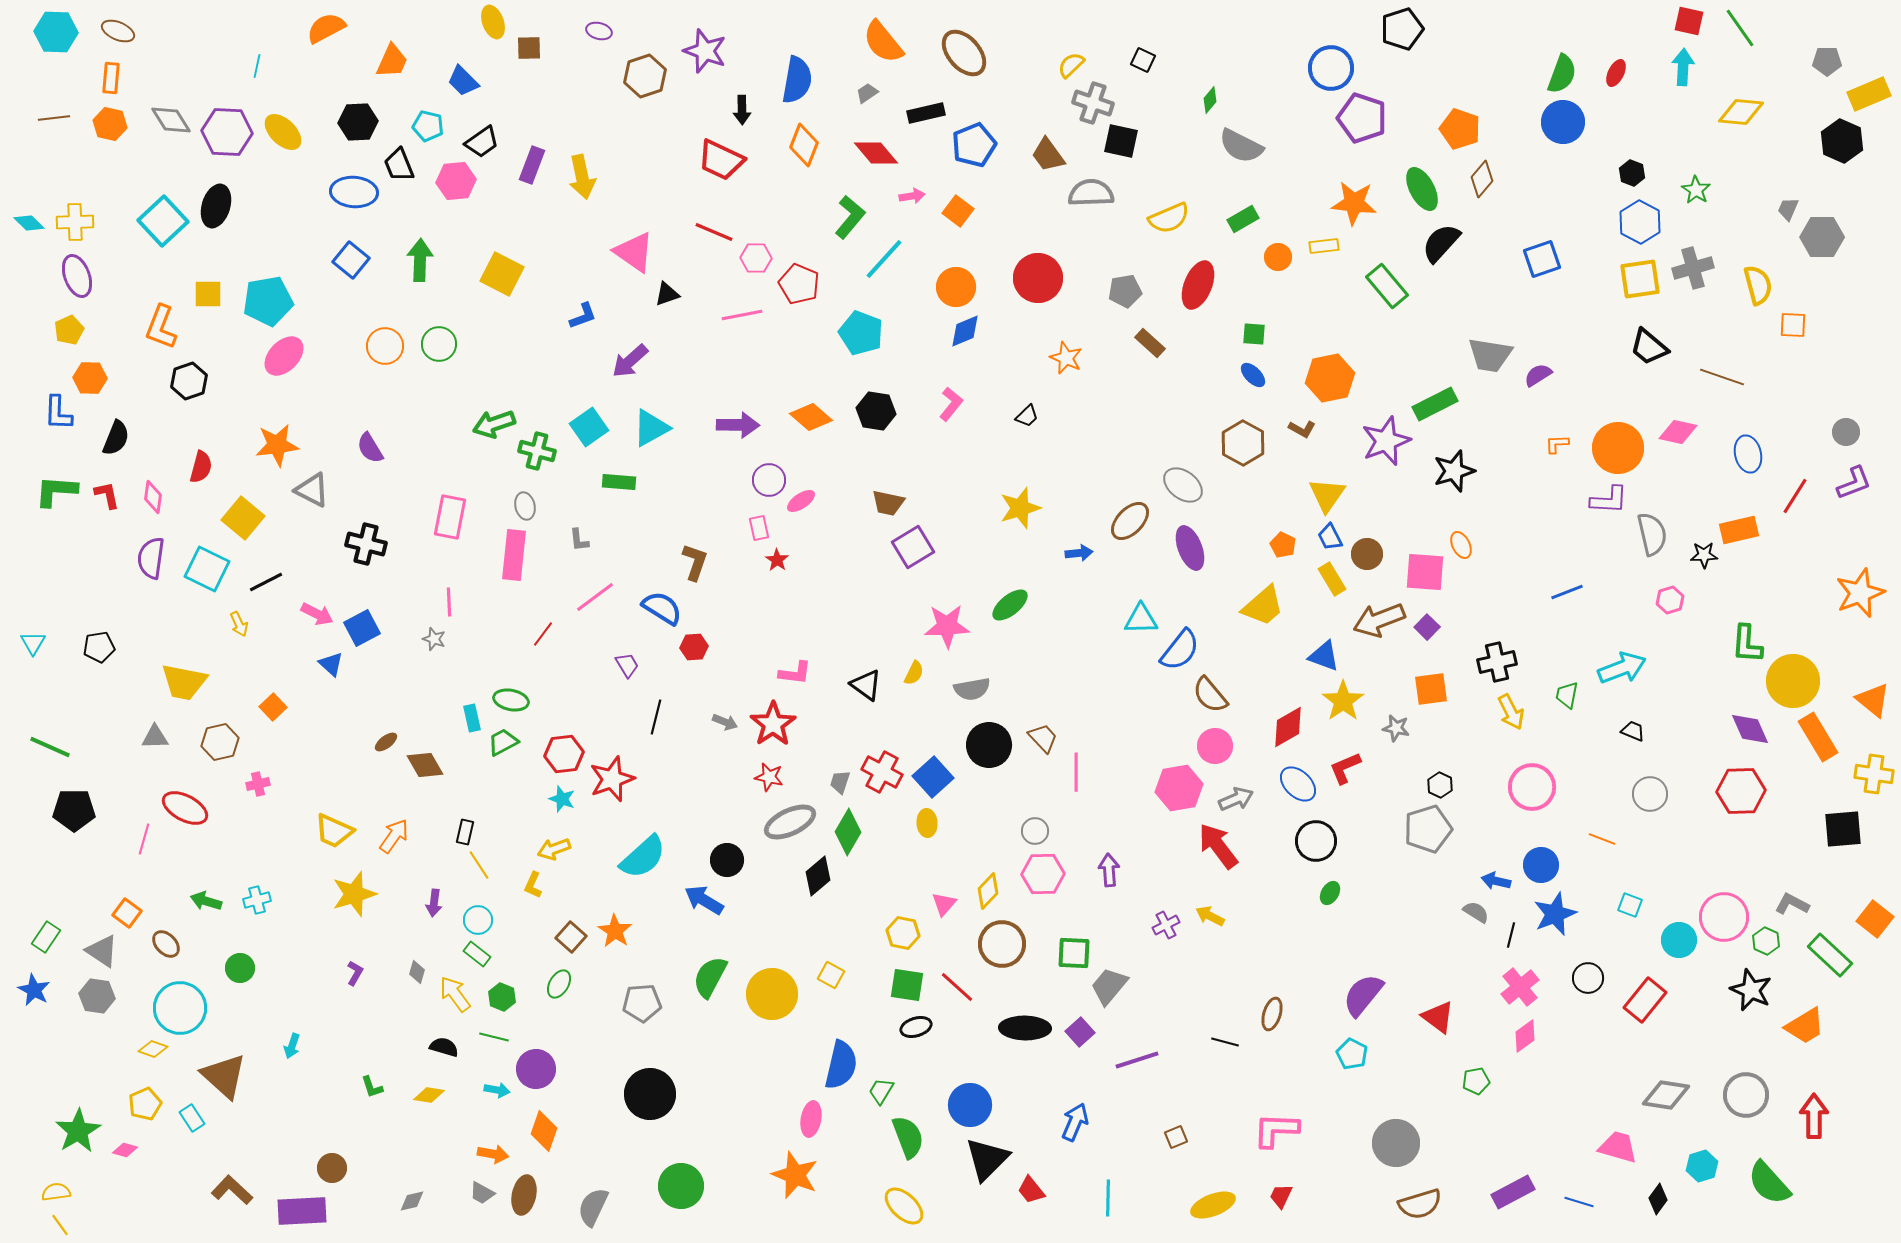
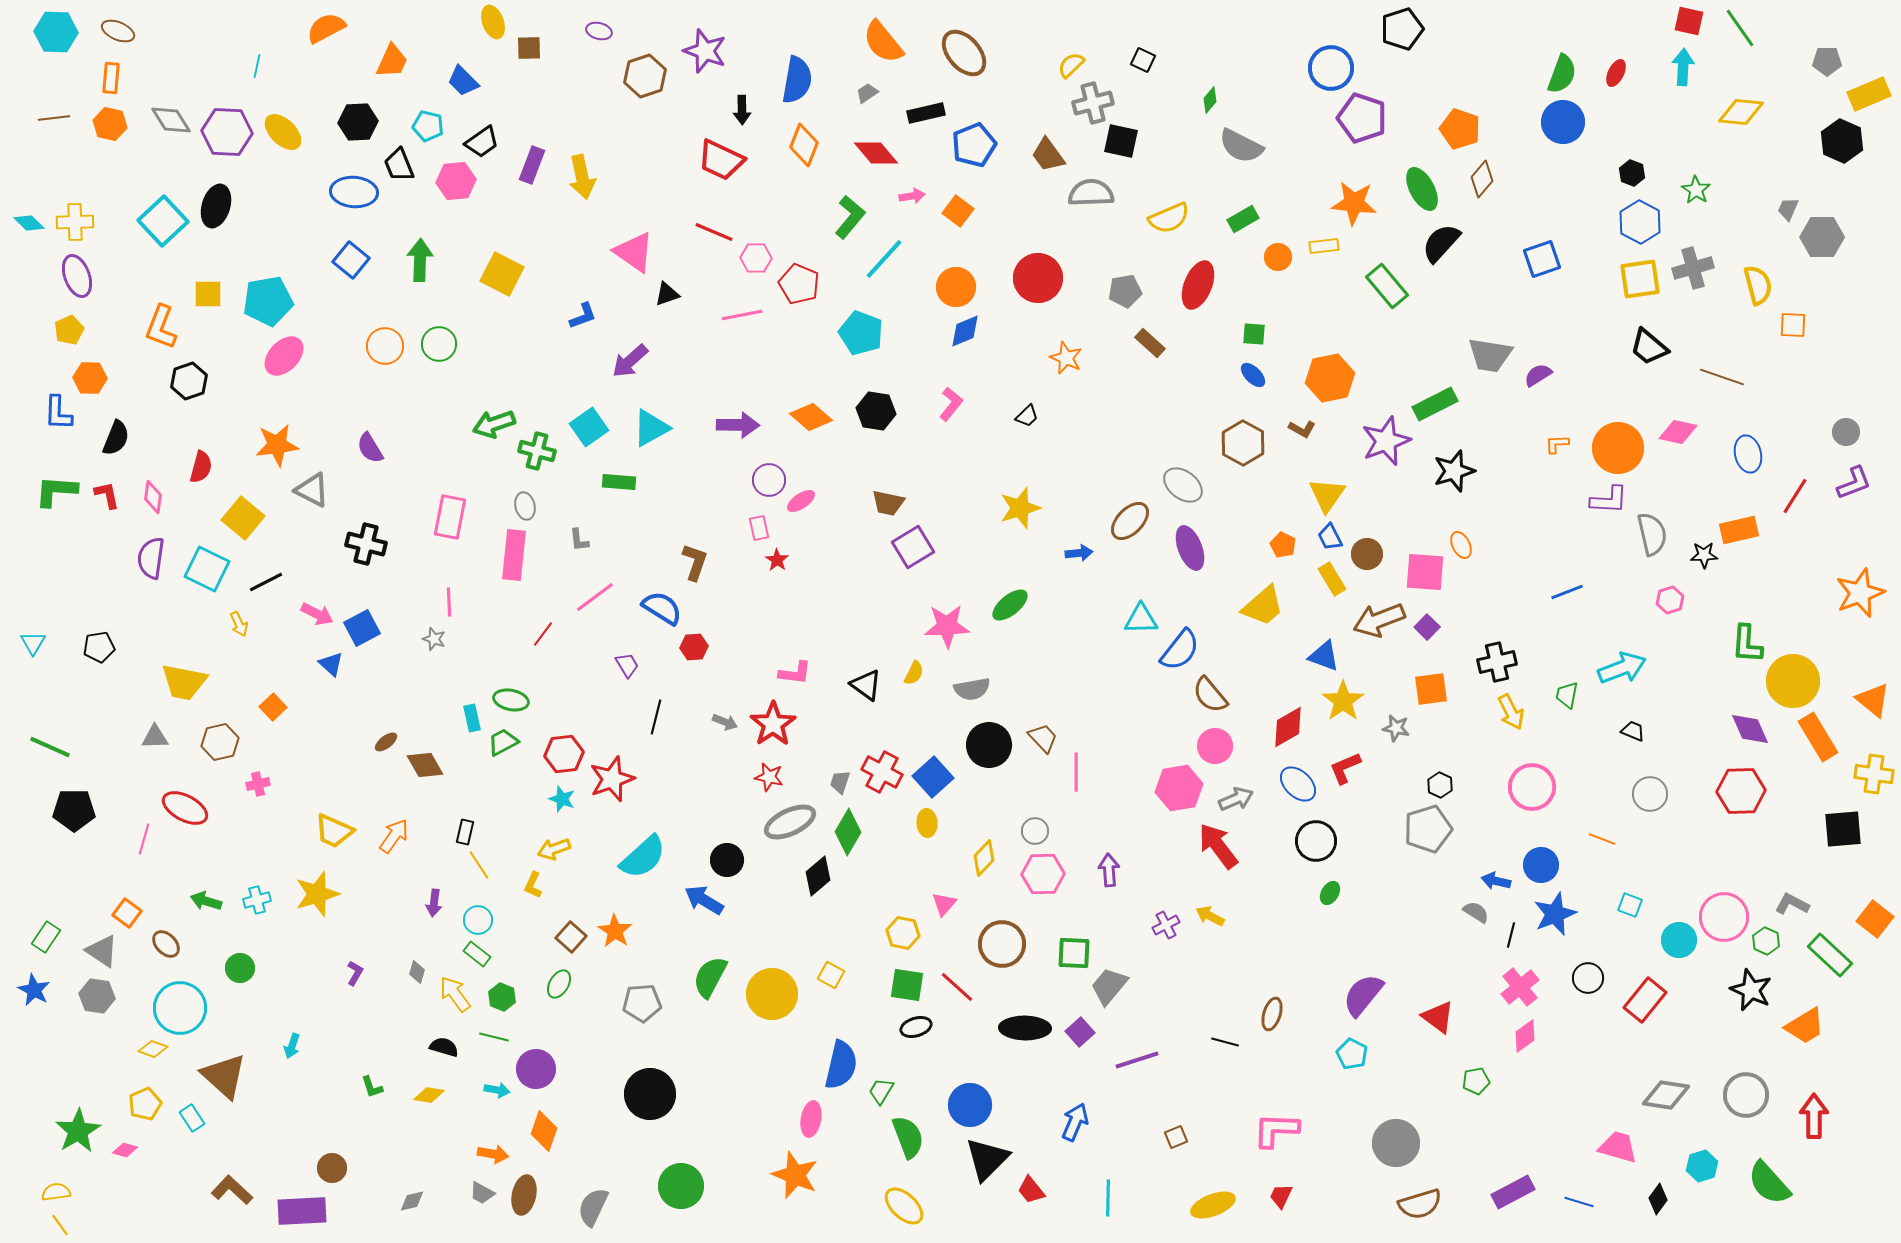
gray cross at (1093, 103): rotated 33 degrees counterclockwise
yellow diamond at (988, 891): moved 4 px left, 33 px up
yellow star at (354, 894): moved 37 px left
